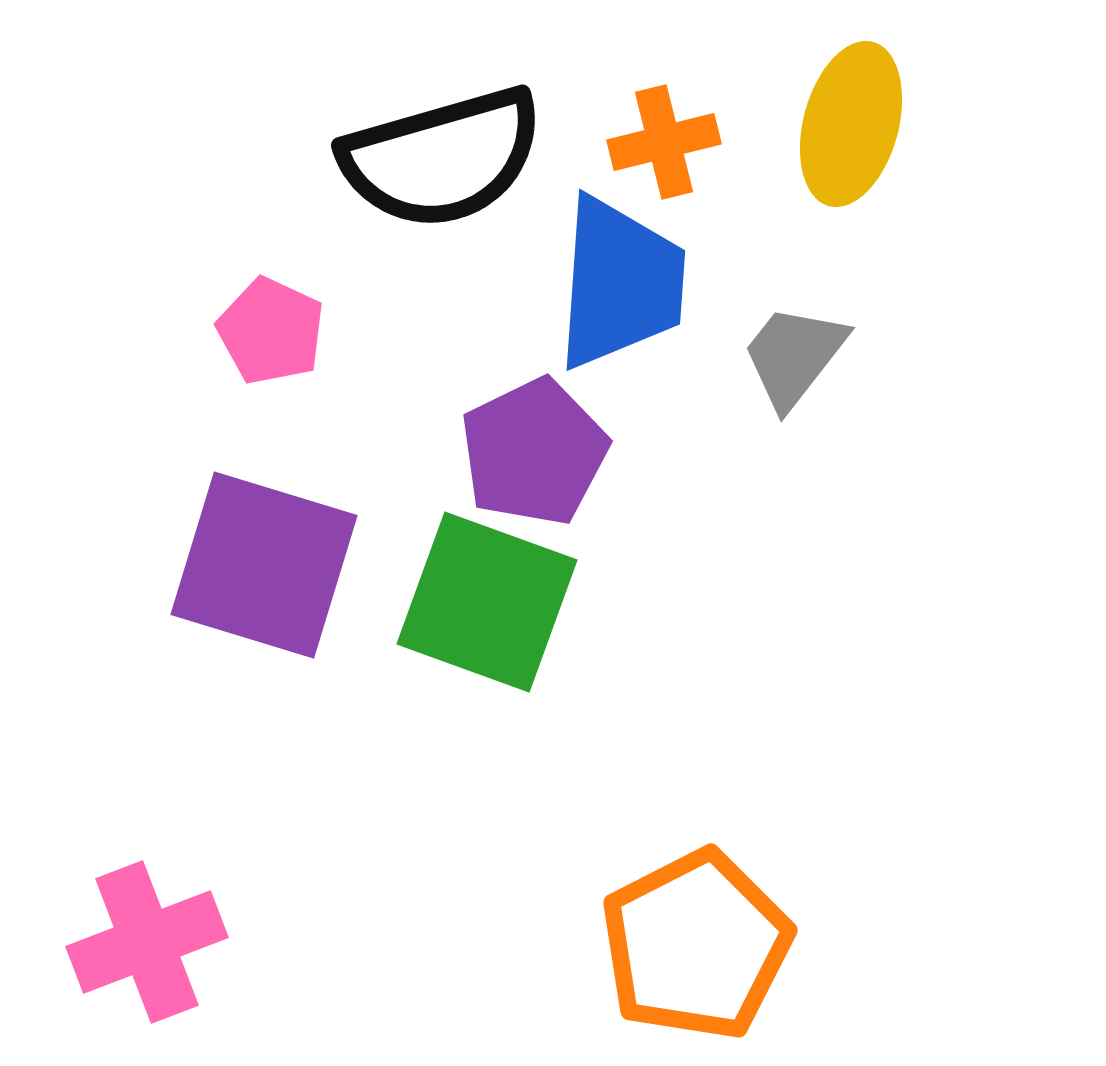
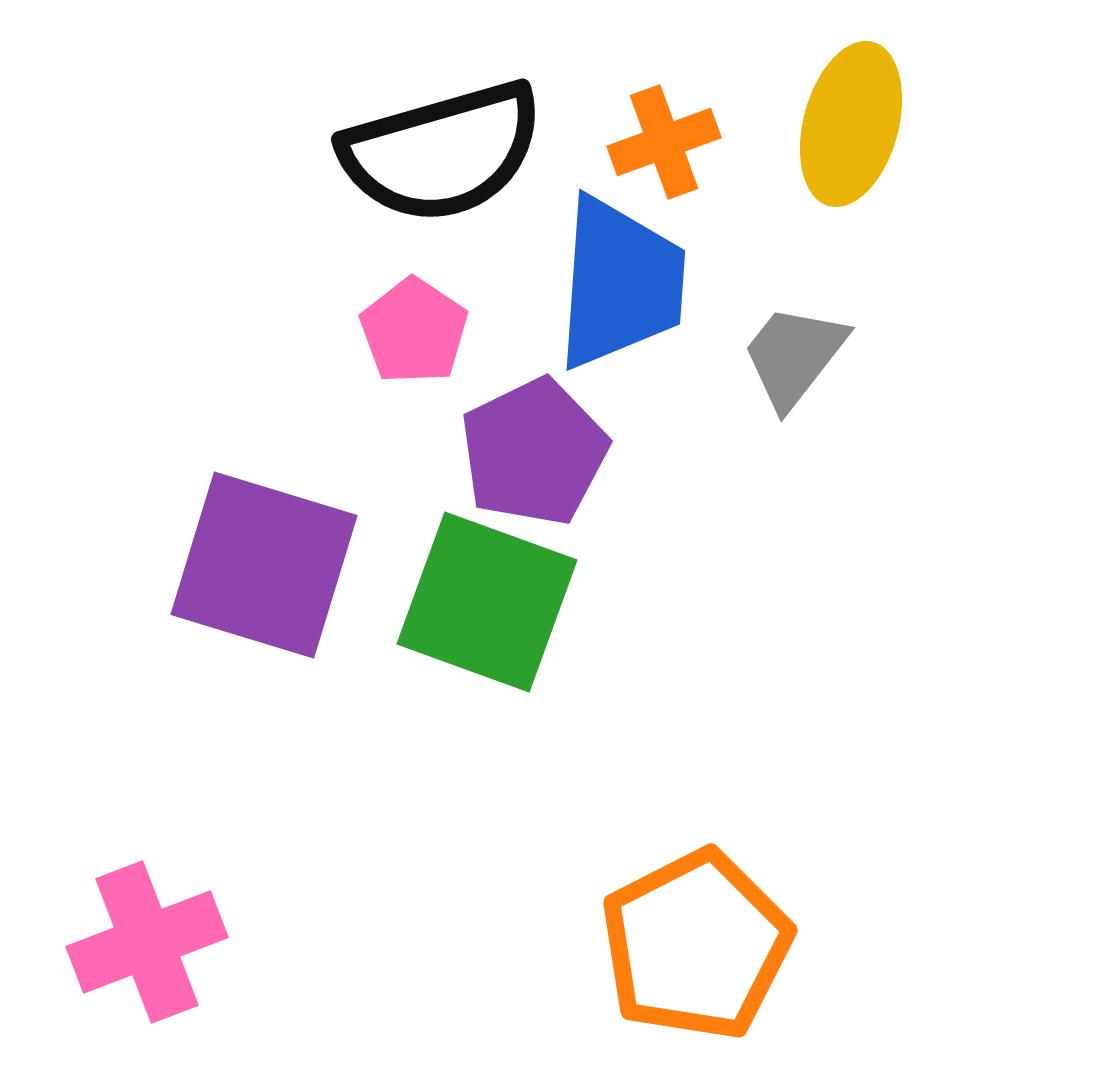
orange cross: rotated 6 degrees counterclockwise
black semicircle: moved 6 px up
pink pentagon: moved 143 px right; rotated 9 degrees clockwise
